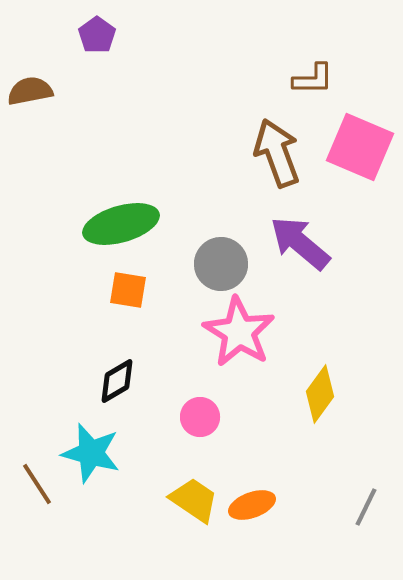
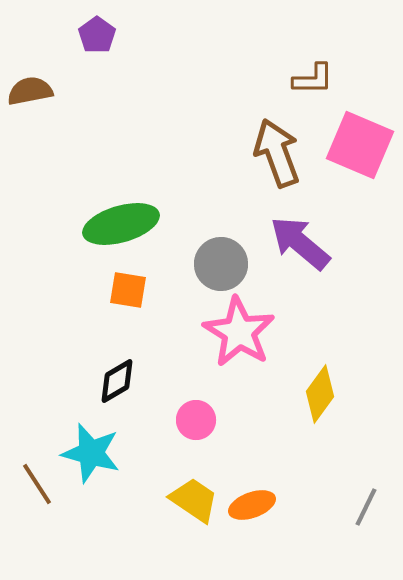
pink square: moved 2 px up
pink circle: moved 4 px left, 3 px down
